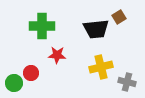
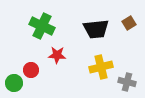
brown square: moved 10 px right, 6 px down
green cross: rotated 25 degrees clockwise
red circle: moved 3 px up
